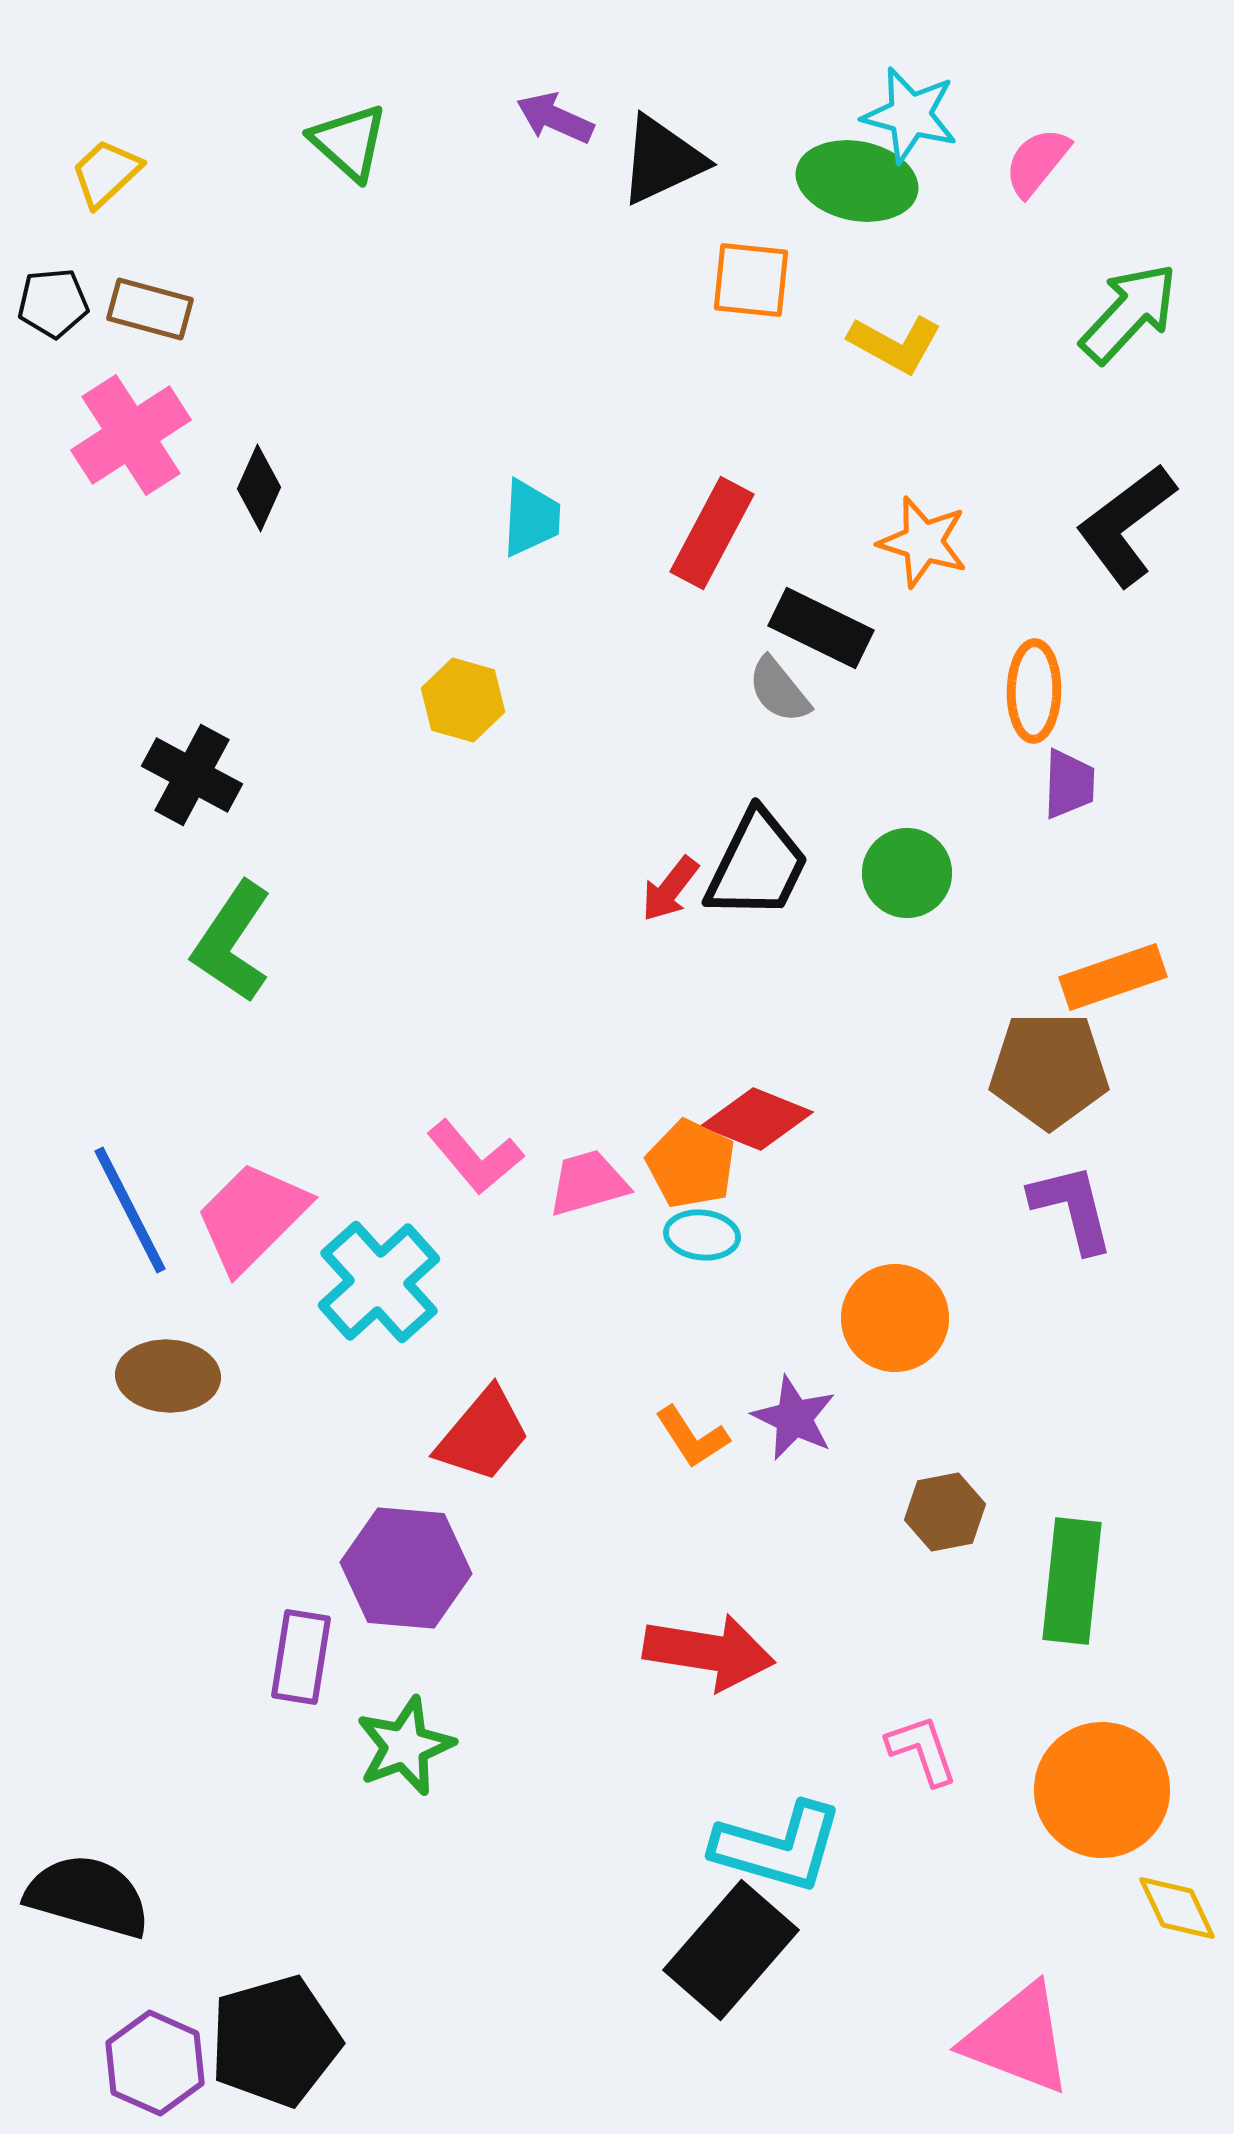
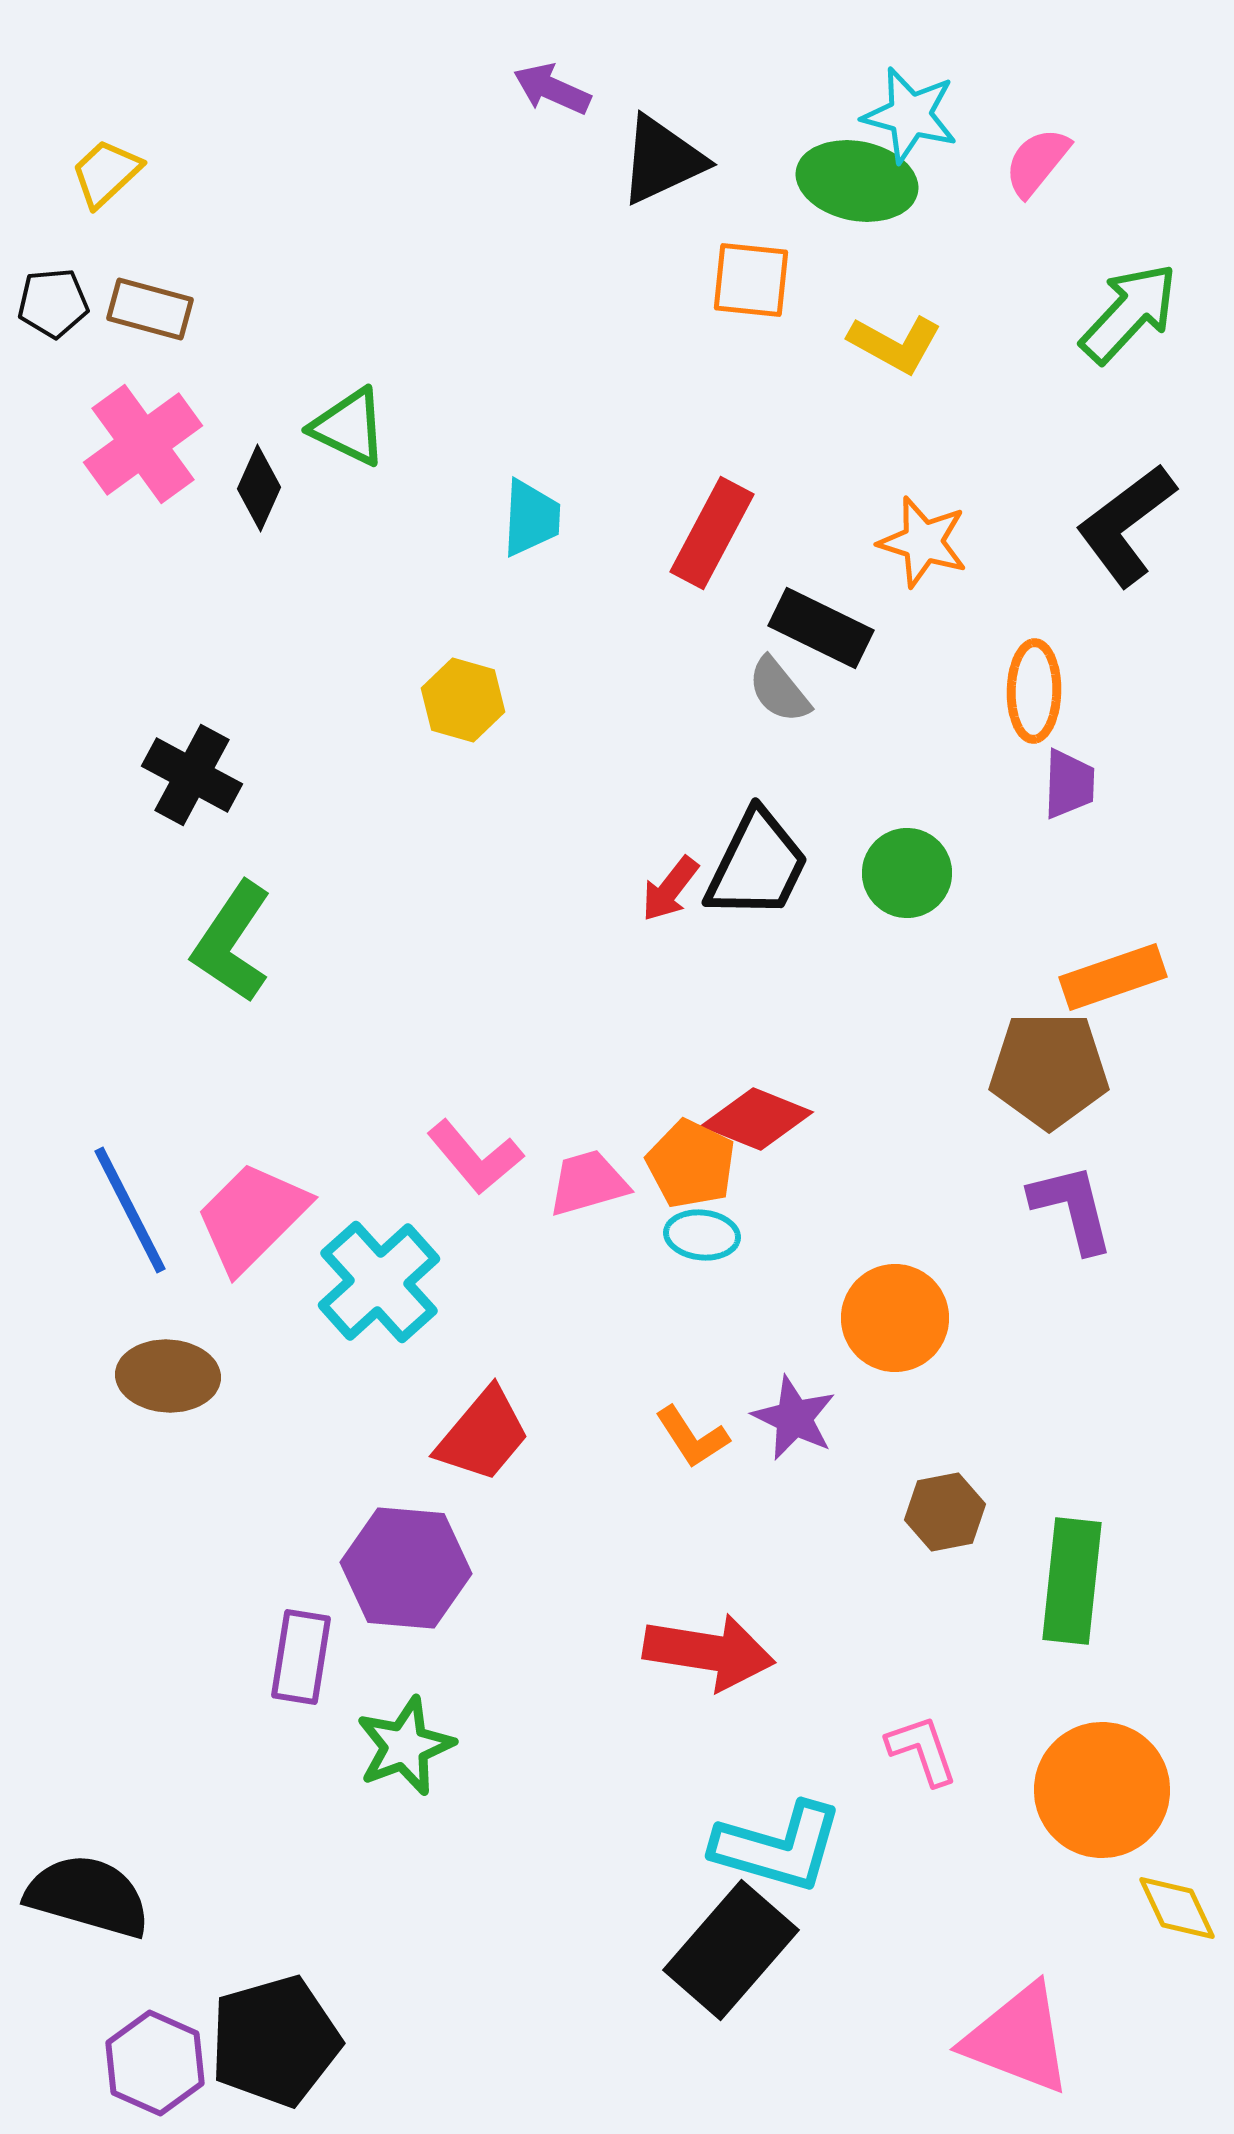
purple arrow at (555, 118): moved 3 px left, 29 px up
green triangle at (349, 142): moved 285 px down; rotated 16 degrees counterclockwise
pink cross at (131, 435): moved 12 px right, 9 px down; rotated 3 degrees counterclockwise
